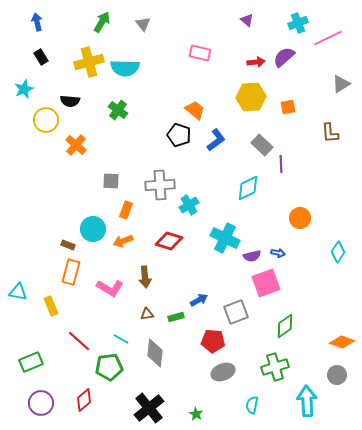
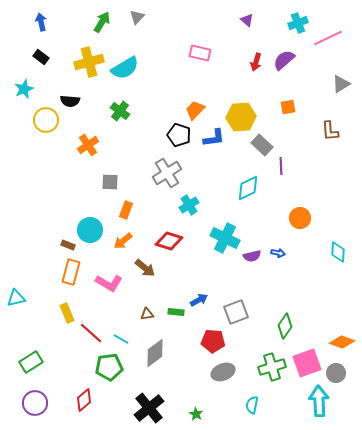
blue arrow at (37, 22): moved 4 px right
gray triangle at (143, 24): moved 6 px left, 7 px up; rotated 21 degrees clockwise
black rectangle at (41, 57): rotated 21 degrees counterclockwise
purple semicircle at (284, 57): moved 3 px down
red arrow at (256, 62): rotated 114 degrees clockwise
cyan semicircle at (125, 68): rotated 32 degrees counterclockwise
yellow hexagon at (251, 97): moved 10 px left, 20 px down
green cross at (118, 110): moved 2 px right, 1 px down
orange trapezoid at (195, 110): rotated 85 degrees counterclockwise
brown L-shape at (330, 133): moved 2 px up
blue L-shape at (216, 140): moved 2 px left, 2 px up; rotated 30 degrees clockwise
orange cross at (76, 145): moved 12 px right; rotated 15 degrees clockwise
purple line at (281, 164): moved 2 px down
gray square at (111, 181): moved 1 px left, 1 px down
gray cross at (160, 185): moved 7 px right, 12 px up; rotated 28 degrees counterclockwise
cyan circle at (93, 229): moved 3 px left, 1 px down
orange arrow at (123, 241): rotated 18 degrees counterclockwise
cyan diamond at (338, 252): rotated 30 degrees counterclockwise
brown arrow at (145, 277): moved 9 px up; rotated 45 degrees counterclockwise
pink square at (266, 283): moved 41 px right, 80 px down
pink L-shape at (110, 288): moved 1 px left, 5 px up
cyan triangle at (18, 292): moved 2 px left, 6 px down; rotated 24 degrees counterclockwise
yellow rectangle at (51, 306): moved 16 px right, 7 px down
green rectangle at (176, 317): moved 5 px up; rotated 21 degrees clockwise
green diamond at (285, 326): rotated 20 degrees counterclockwise
red line at (79, 341): moved 12 px right, 8 px up
gray diamond at (155, 353): rotated 48 degrees clockwise
green rectangle at (31, 362): rotated 10 degrees counterclockwise
green cross at (275, 367): moved 3 px left
gray circle at (337, 375): moved 1 px left, 2 px up
cyan arrow at (307, 401): moved 12 px right
purple circle at (41, 403): moved 6 px left
